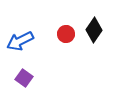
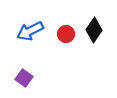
blue arrow: moved 10 px right, 10 px up
